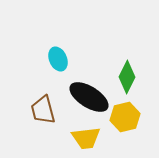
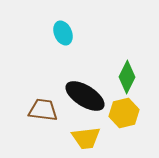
cyan ellipse: moved 5 px right, 26 px up
black ellipse: moved 4 px left, 1 px up
brown trapezoid: rotated 112 degrees clockwise
yellow hexagon: moved 1 px left, 4 px up
